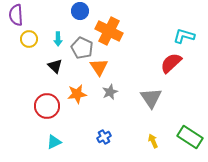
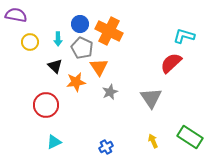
blue circle: moved 13 px down
purple semicircle: rotated 105 degrees clockwise
yellow circle: moved 1 px right, 3 px down
orange star: moved 1 px left, 12 px up
red circle: moved 1 px left, 1 px up
blue cross: moved 2 px right, 10 px down
